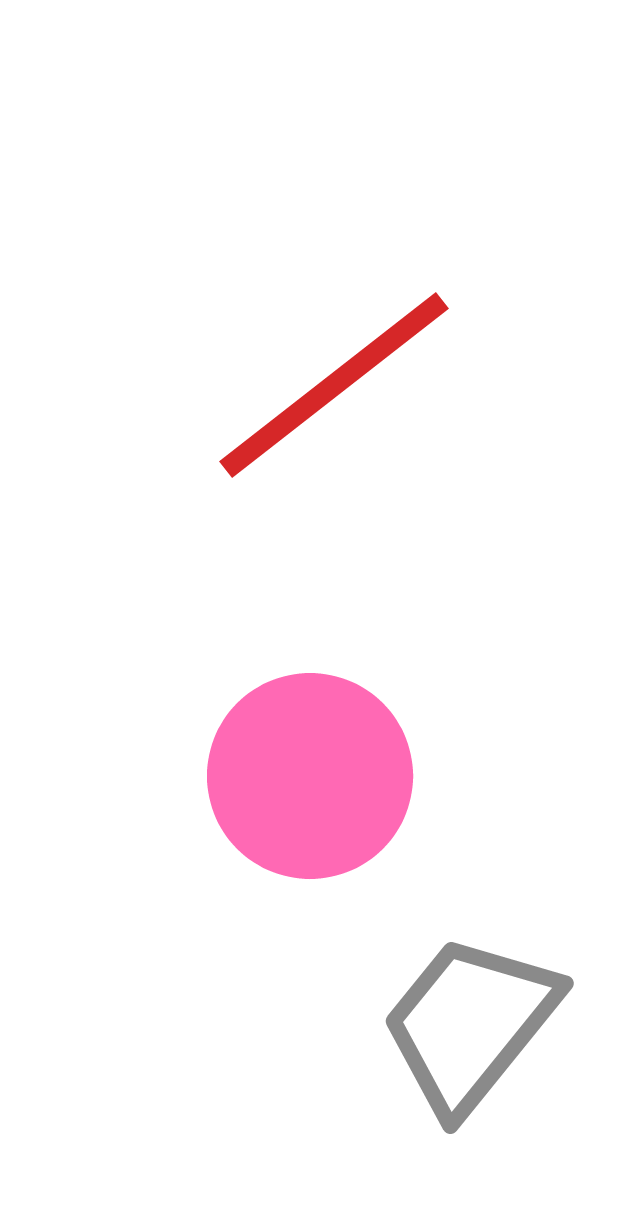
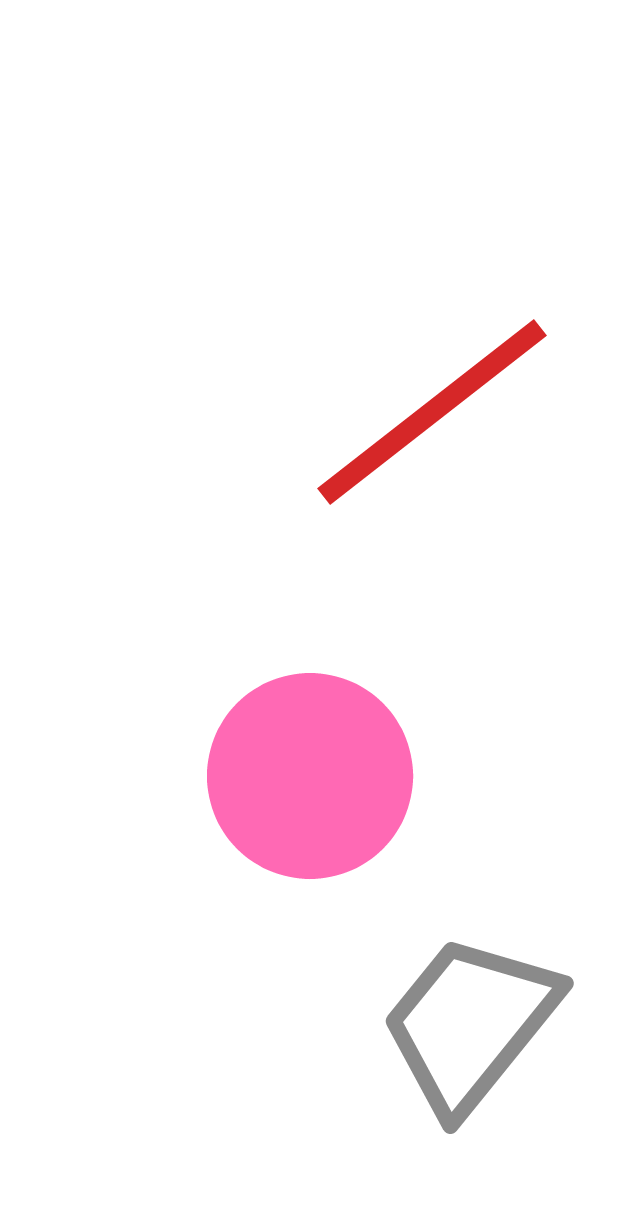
red line: moved 98 px right, 27 px down
